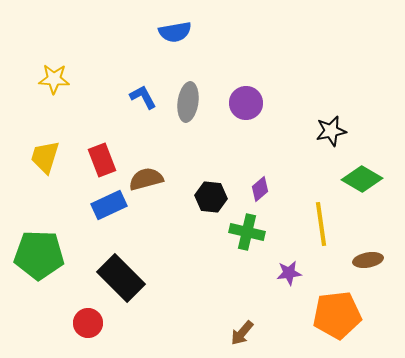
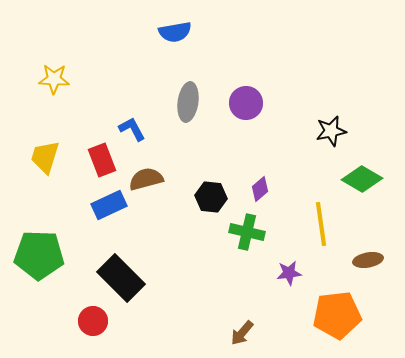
blue L-shape: moved 11 px left, 32 px down
red circle: moved 5 px right, 2 px up
